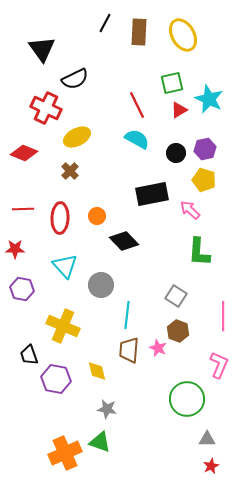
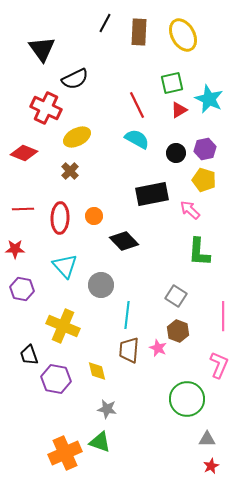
orange circle at (97, 216): moved 3 px left
